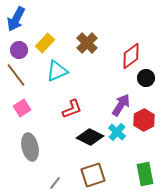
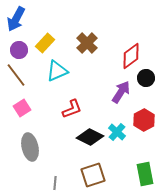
purple arrow: moved 13 px up
gray line: rotated 32 degrees counterclockwise
